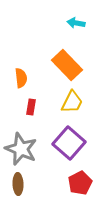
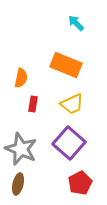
cyan arrow: rotated 36 degrees clockwise
orange rectangle: moved 1 px left; rotated 24 degrees counterclockwise
orange semicircle: rotated 18 degrees clockwise
yellow trapezoid: moved 2 px down; rotated 40 degrees clockwise
red rectangle: moved 2 px right, 3 px up
brown ellipse: rotated 15 degrees clockwise
